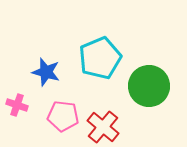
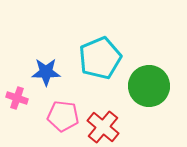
blue star: rotated 16 degrees counterclockwise
pink cross: moved 7 px up
